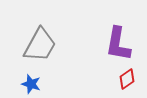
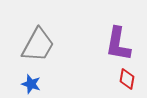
gray trapezoid: moved 2 px left
red diamond: rotated 45 degrees counterclockwise
